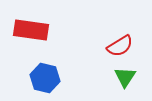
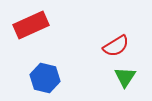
red rectangle: moved 5 px up; rotated 32 degrees counterclockwise
red semicircle: moved 4 px left
